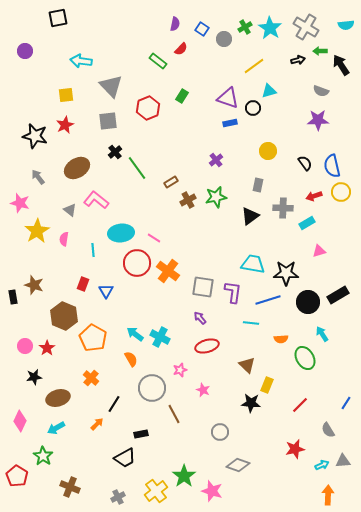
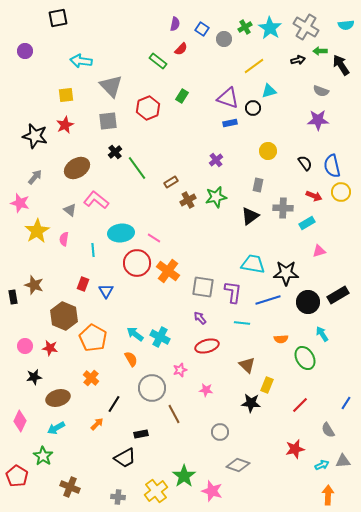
gray arrow at (38, 177): moved 3 px left; rotated 77 degrees clockwise
red arrow at (314, 196): rotated 140 degrees counterclockwise
cyan line at (251, 323): moved 9 px left
red star at (47, 348): moved 3 px right; rotated 28 degrees counterclockwise
pink star at (203, 390): moved 3 px right; rotated 16 degrees counterclockwise
gray cross at (118, 497): rotated 32 degrees clockwise
